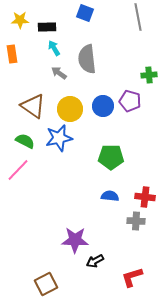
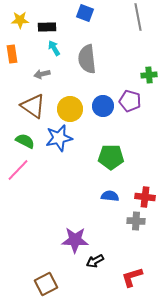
gray arrow: moved 17 px left, 1 px down; rotated 49 degrees counterclockwise
